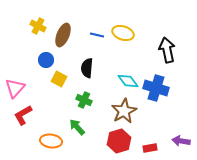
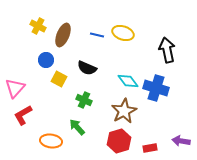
black semicircle: rotated 72 degrees counterclockwise
